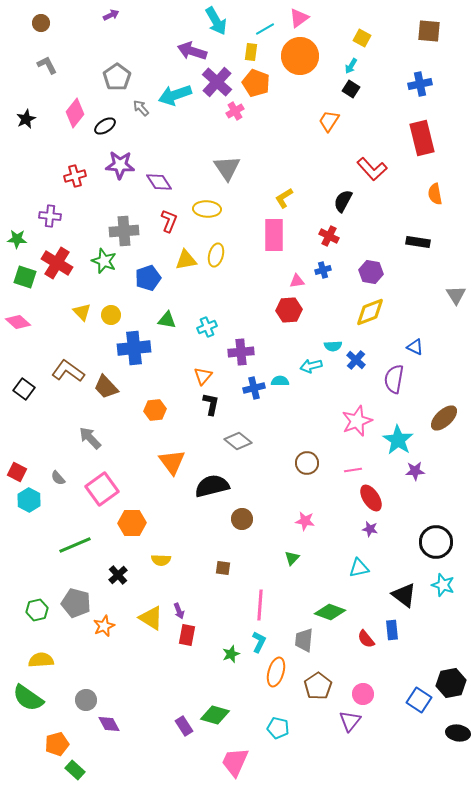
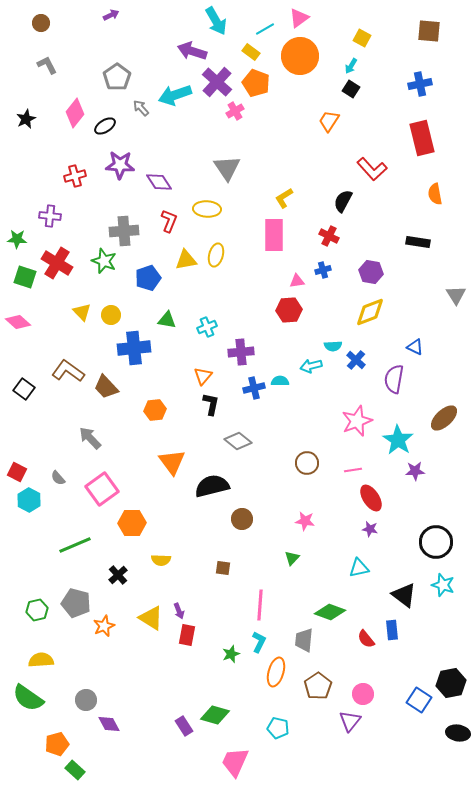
yellow rectangle at (251, 52): rotated 60 degrees counterclockwise
